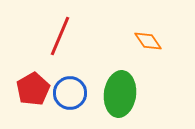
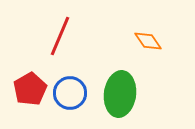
red pentagon: moved 3 px left
